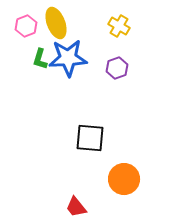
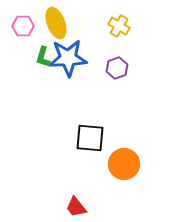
pink hexagon: moved 3 px left; rotated 20 degrees clockwise
green L-shape: moved 3 px right, 2 px up
orange circle: moved 15 px up
